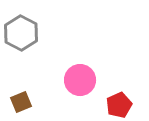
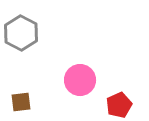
brown square: rotated 15 degrees clockwise
